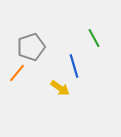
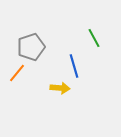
yellow arrow: rotated 30 degrees counterclockwise
